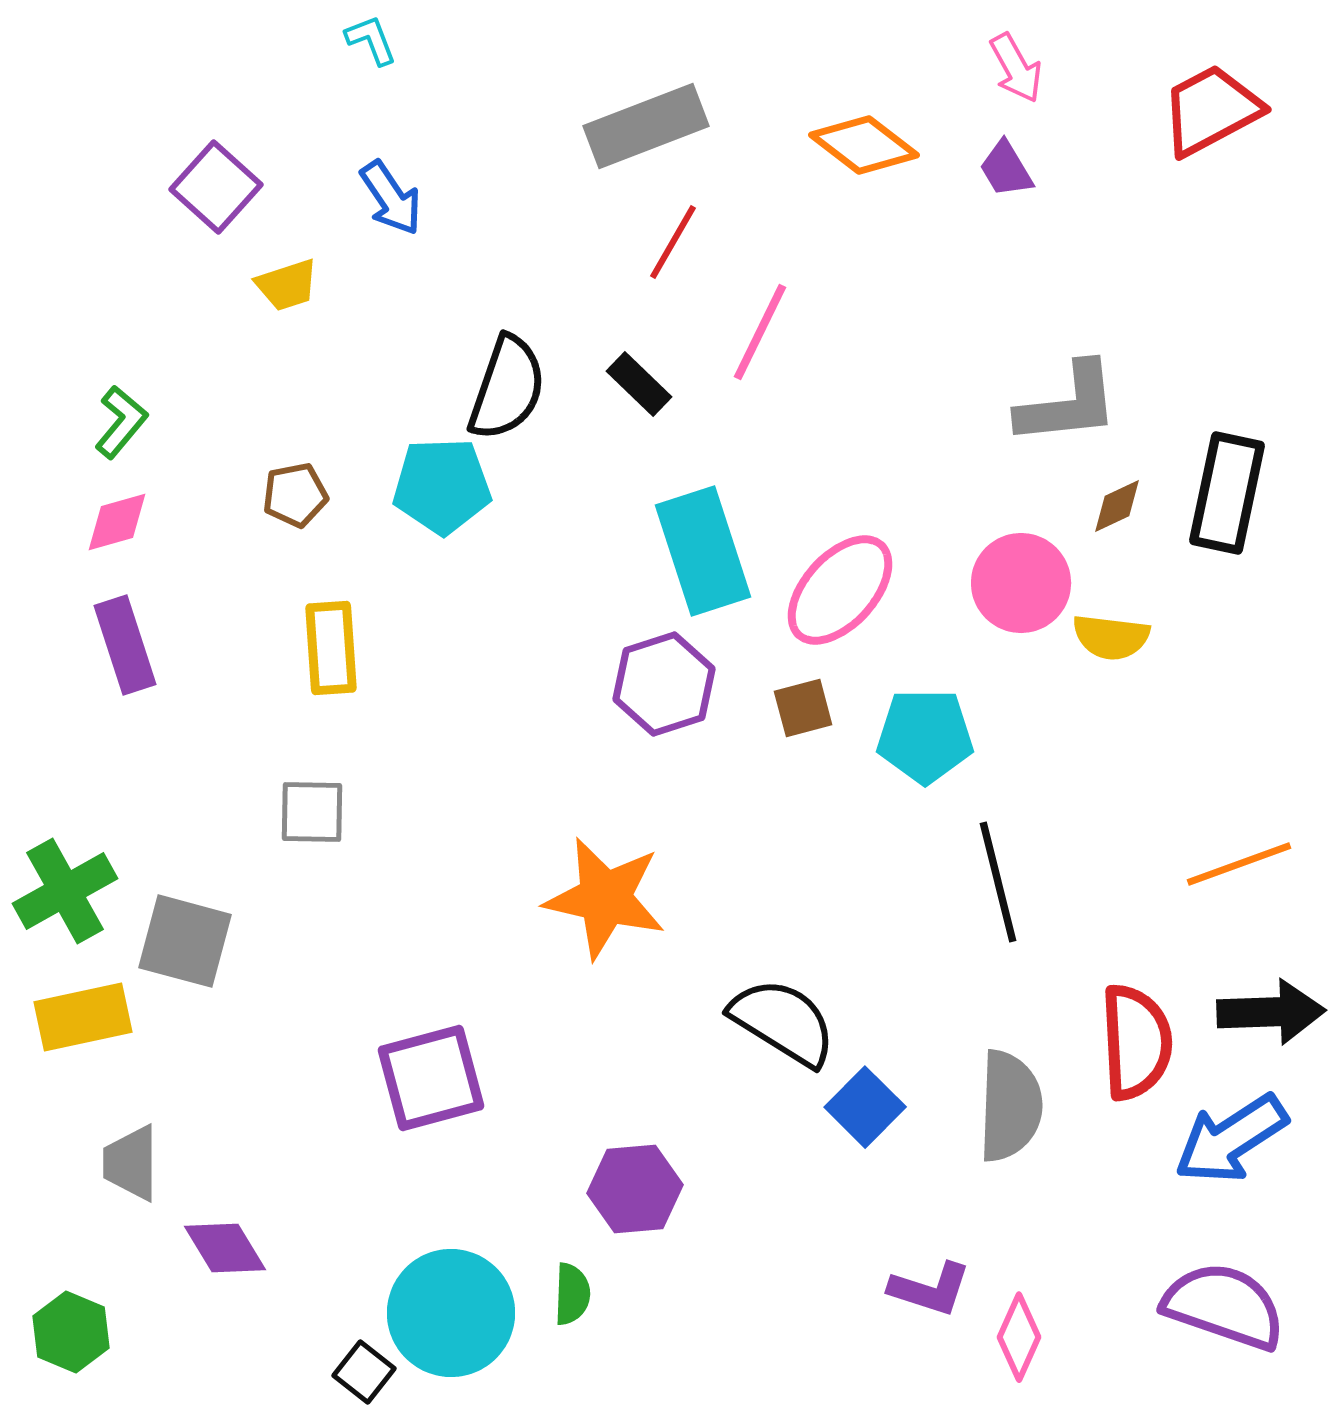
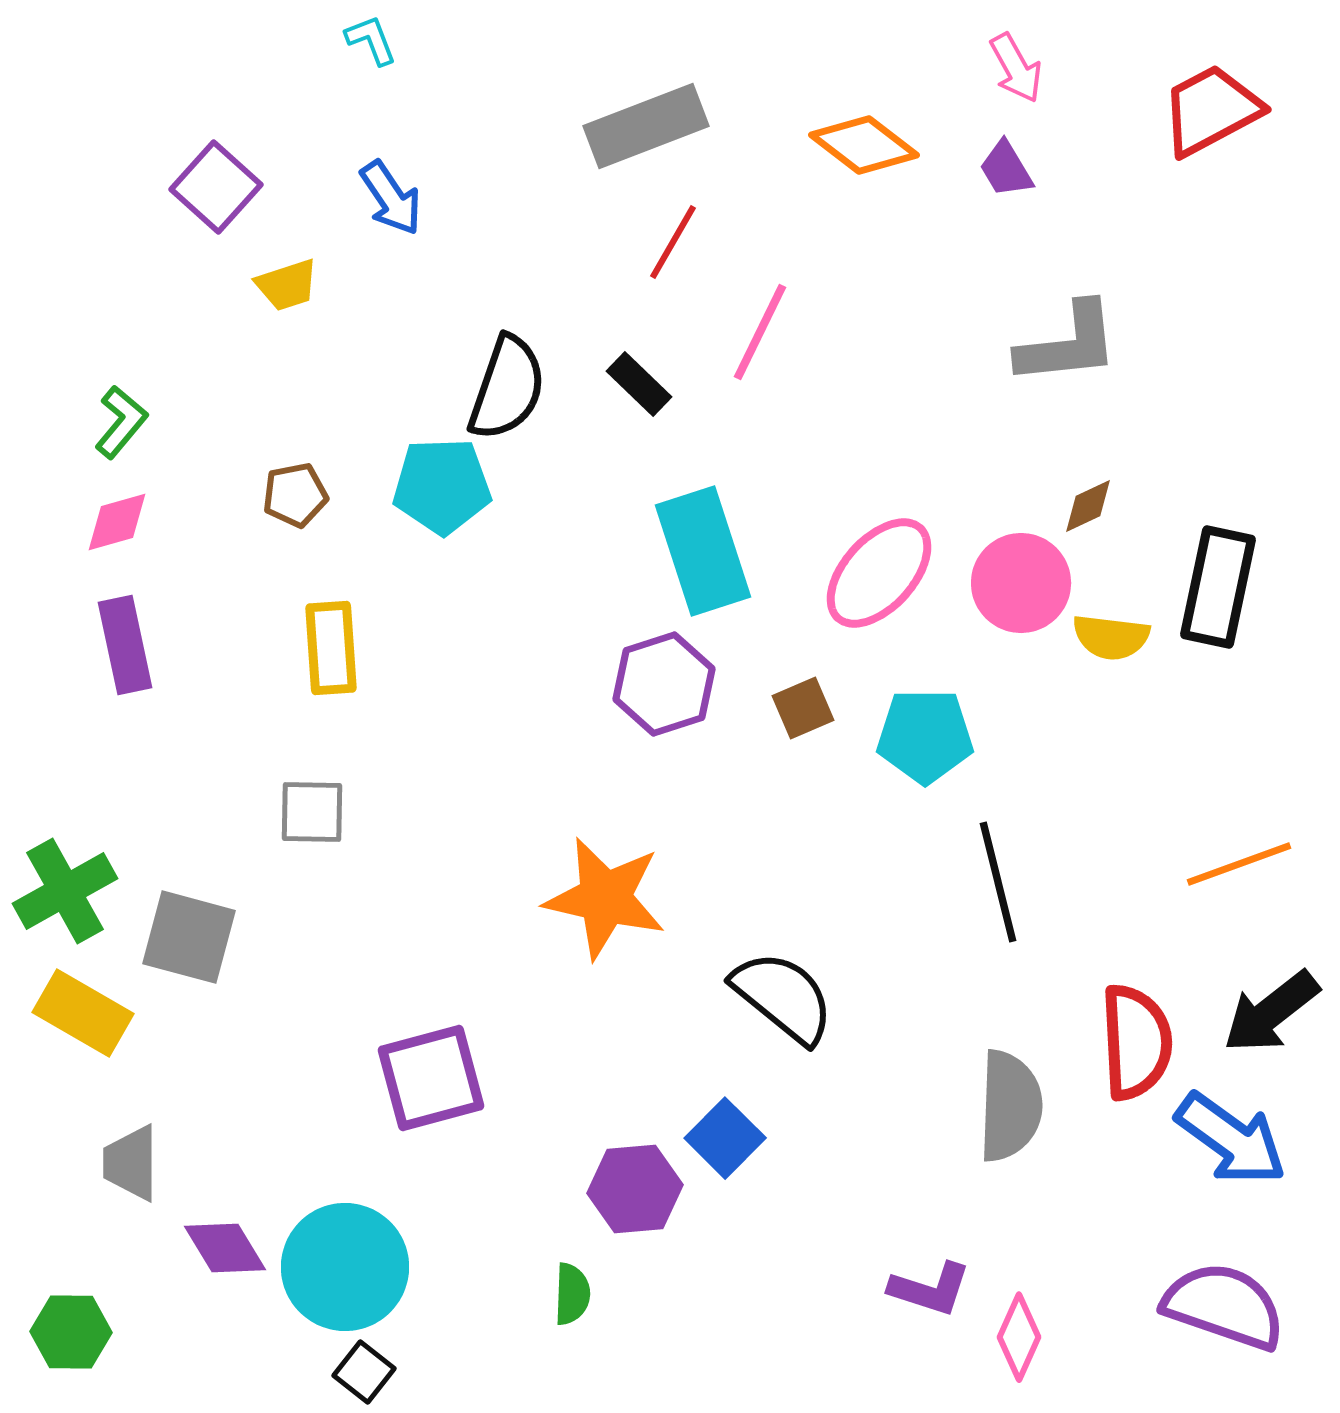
gray L-shape at (1068, 404): moved 60 px up
black rectangle at (1227, 493): moved 9 px left, 94 px down
brown diamond at (1117, 506): moved 29 px left
pink ellipse at (840, 590): moved 39 px right, 17 px up
purple rectangle at (125, 645): rotated 6 degrees clockwise
brown square at (803, 708): rotated 8 degrees counterclockwise
gray square at (185, 941): moved 4 px right, 4 px up
black arrow at (1271, 1012): rotated 144 degrees clockwise
yellow rectangle at (83, 1017): moved 4 px up; rotated 42 degrees clockwise
black semicircle at (783, 1022): moved 25 px up; rotated 7 degrees clockwise
blue square at (865, 1107): moved 140 px left, 31 px down
blue arrow at (1231, 1139): rotated 111 degrees counterclockwise
cyan circle at (451, 1313): moved 106 px left, 46 px up
green hexagon at (71, 1332): rotated 22 degrees counterclockwise
